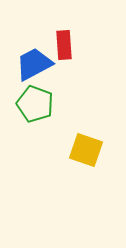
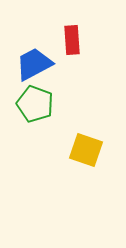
red rectangle: moved 8 px right, 5 px up
